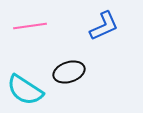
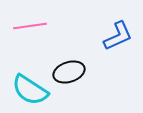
blue L-shape: moved 14 px right, 10 px down
cyan semicircle: moved 5 px right
